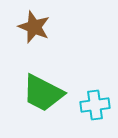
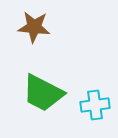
brown star: rotated 16 degrees counterclockwise
